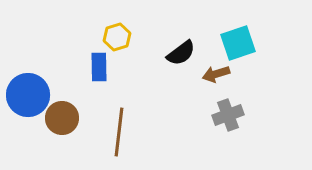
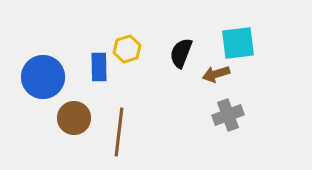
yellow hexagon: moved 10 px right, 12 px down
cyan square: rotated 12 degrees clockwise
black semicircle: rotated 148 degrees clockwise
blue circle: moved 15 px right, 18 px up
brown circle: moved 12 px right
